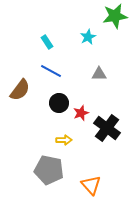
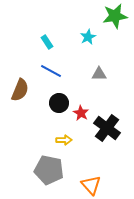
brown semicircle: rotated 15 degrees counterclockwise
red star: rotated 21 degrees counterclockwise
